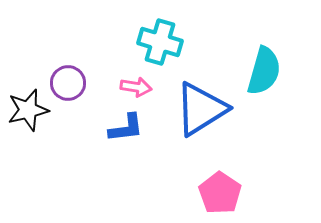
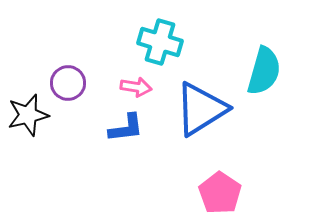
black star: moved 5 px down
